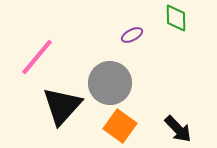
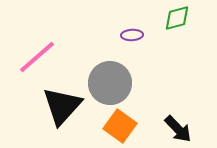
green diamond: moved 1 px right; rotated 76 degrees clockwise
purple ellipse: rotated 25 degrees clockwise
pink line: rotated 9 degrees clockwise
